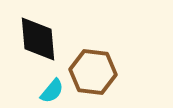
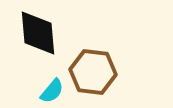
black diamond: moved 6 px up
